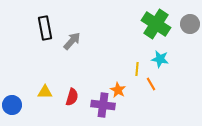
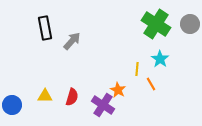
cyan star: rotated 24 degrees clockwise
yellow triangle: moved 4 px down
purple cross: rotated 25 degrees clockwise
